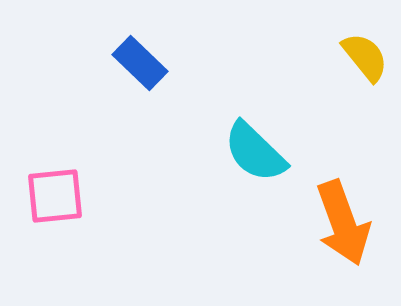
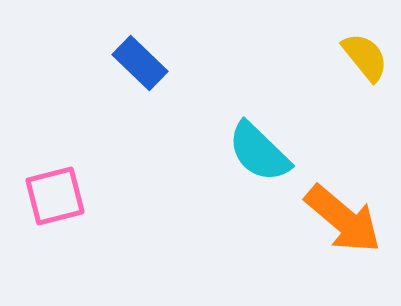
cyan semicircle: moved 4 px right
pink square: rotated 8 degrees counterclockwise
orange arrow: moved 4 px up; rotated 30 degrees counterclockwise
